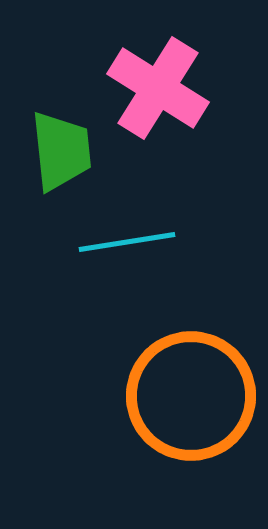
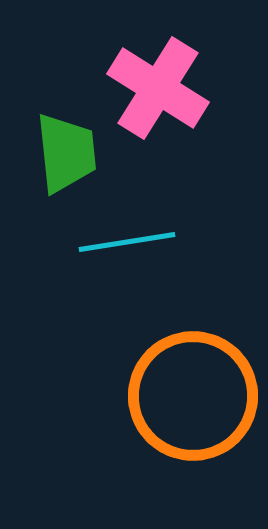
green trapezoid: moved 5 px right, 2 px down
orange circle: moved 2 px right
